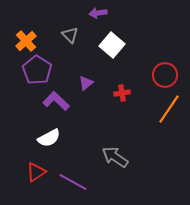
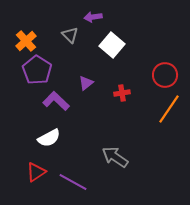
purple arrow: moved 5 px left, 4 px down
